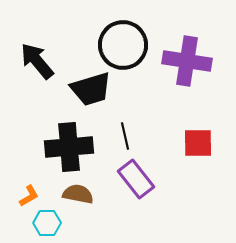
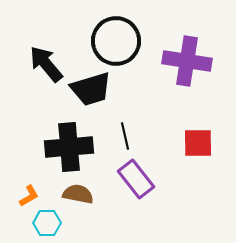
black circle: moved 7 px left, 4 px up
black arrow: moved 9 px right, 3 px down
